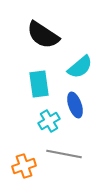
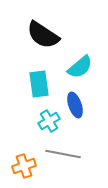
gray line: moved 1 px left
